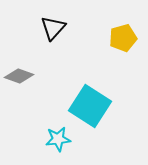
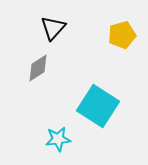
yellow pentagon: moved 1 px left, 3 px up
gray diamond: moved 19 px right, 8 px up; rotated 52 degrees counterclockwise
cyan square: moved 8 px right
